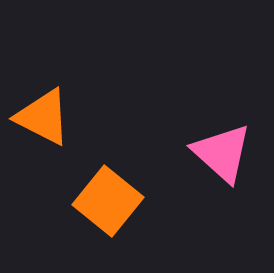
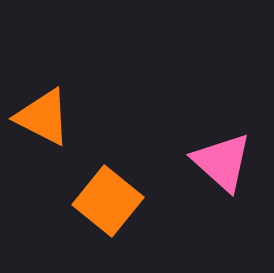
pink triangle: moved 9 px down
